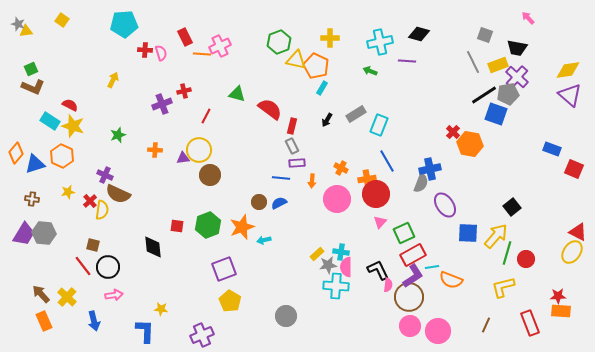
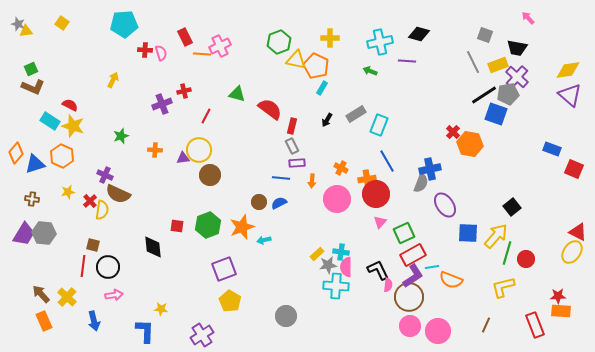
yellow square at (62, 20): moved 3 px down
green star at (118, 135): moved 3 px right, 1 px down
red line at (83, 266): rotated 45 degrees clockwise
red rectangle at (530, 323): moved 5 px right, 2 px down
purple cross at (202, 335): rotated 10 degrees counterclockwise
